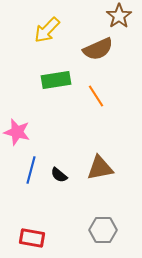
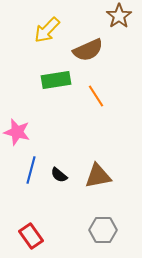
brown semicircle: moved 10 px left, 1 px down
brown triangle: moved 2 px left, 8 px down
red rectangle: moved 1 px left, 2 px up; rotated 45 degrees clockwise
